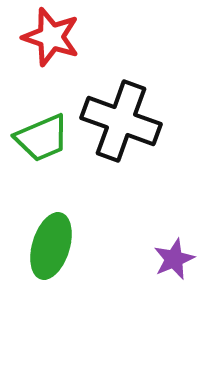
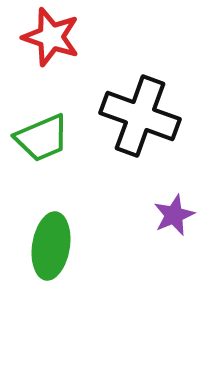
black cross: moved 19 px right, 5 px up
green ellipse: rotated 8 degrees counterclockwise
purple star: moved 44 px up
